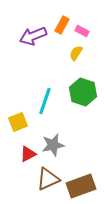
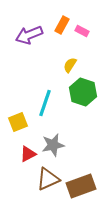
purple arrow: moved 4 px left, 1 px up
yellow semicircle: moved 6 px left, 12 px down
cyan line: moved 2 px down
